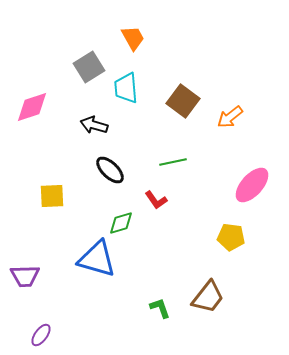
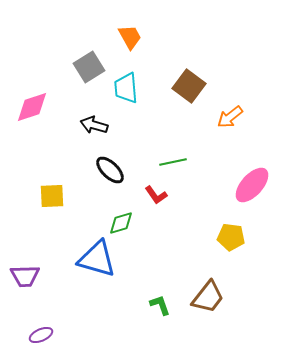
orange trapezoid: moved 3 px left, 1 px up
brown square: moved 6 px right, 15 px up
red L-shape: moved 5 px up
green L-shape: moved 3 px up
purple ellipse: rotated 30 degrees clockwise
